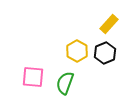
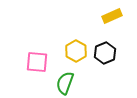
yellow rectangle: moved 3 px right, 8 px up; rotated 24 degrees clockwise
yellow hexagon: moved 1 px left
pink square: moved 4 px right, 15 px up
